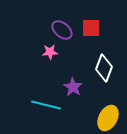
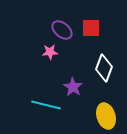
yellow ellipse: moved 2 px left, 2 px up; rotated 45 degrees counterclockwise
